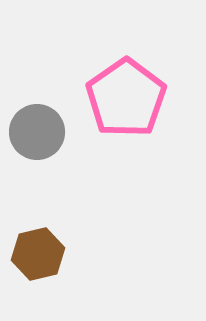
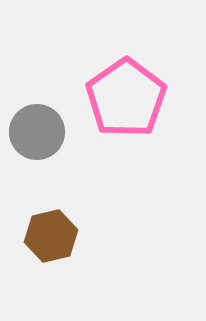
brown hexagon: moved 13 px right, 18 px up
